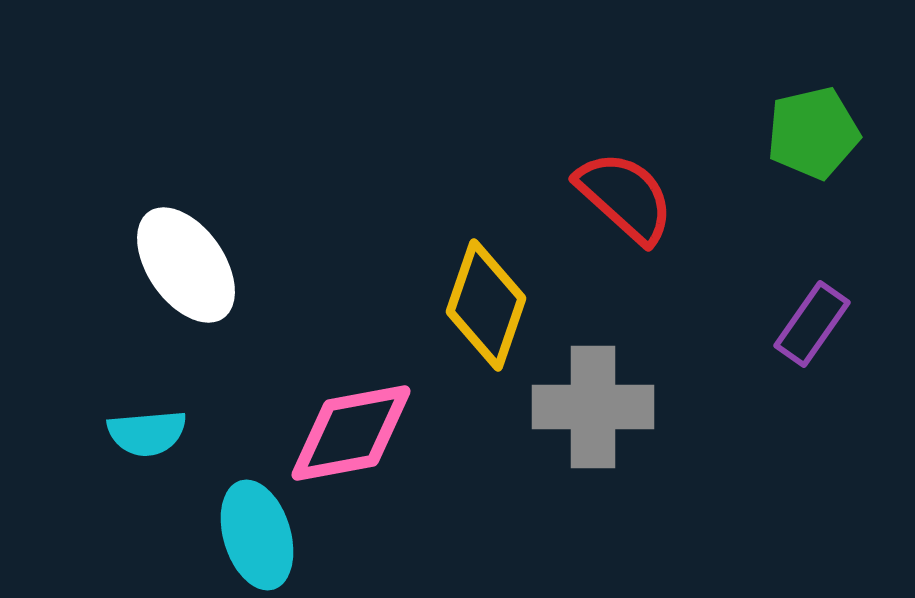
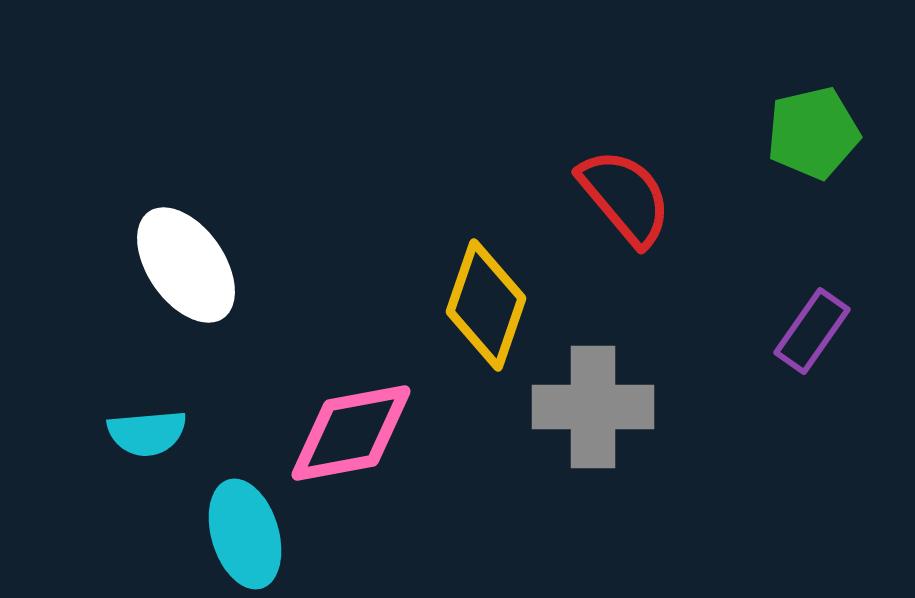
red semicircle: rotated 8 degrees clockwise
purple rectangle: moved 7 px down
cyan ellipse: moved 12 px left, 1 px up
